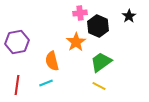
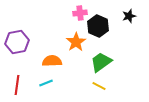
black star: rotated 16 degrees clockwise
orange semicircle: rotated 102 degrees clockwise
